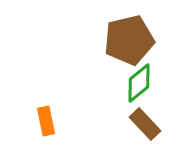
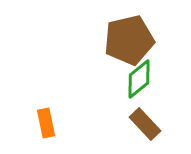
green diamond: moved 4 px up
orange rectangle: moved 2 px down
